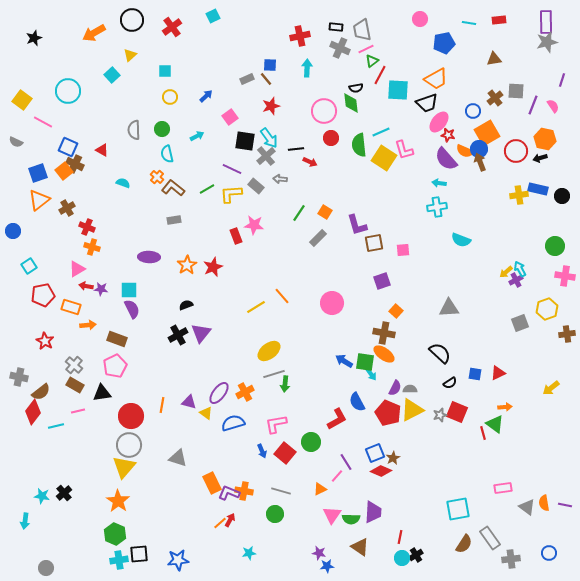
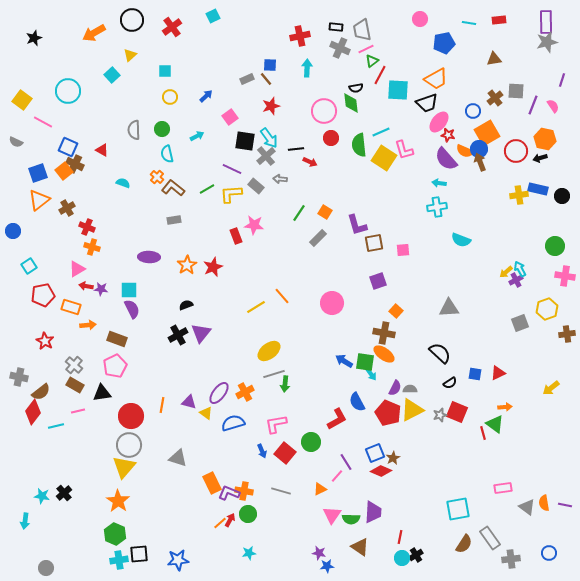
purple square at (382, 281): moved 4 px left
green circle at (275, 514): moved 27 px left
